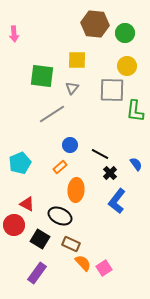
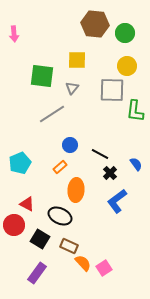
blue L-shape: rotated 15 degrees clockwise
brown rectangle: moved 2 px left, 2 px down
